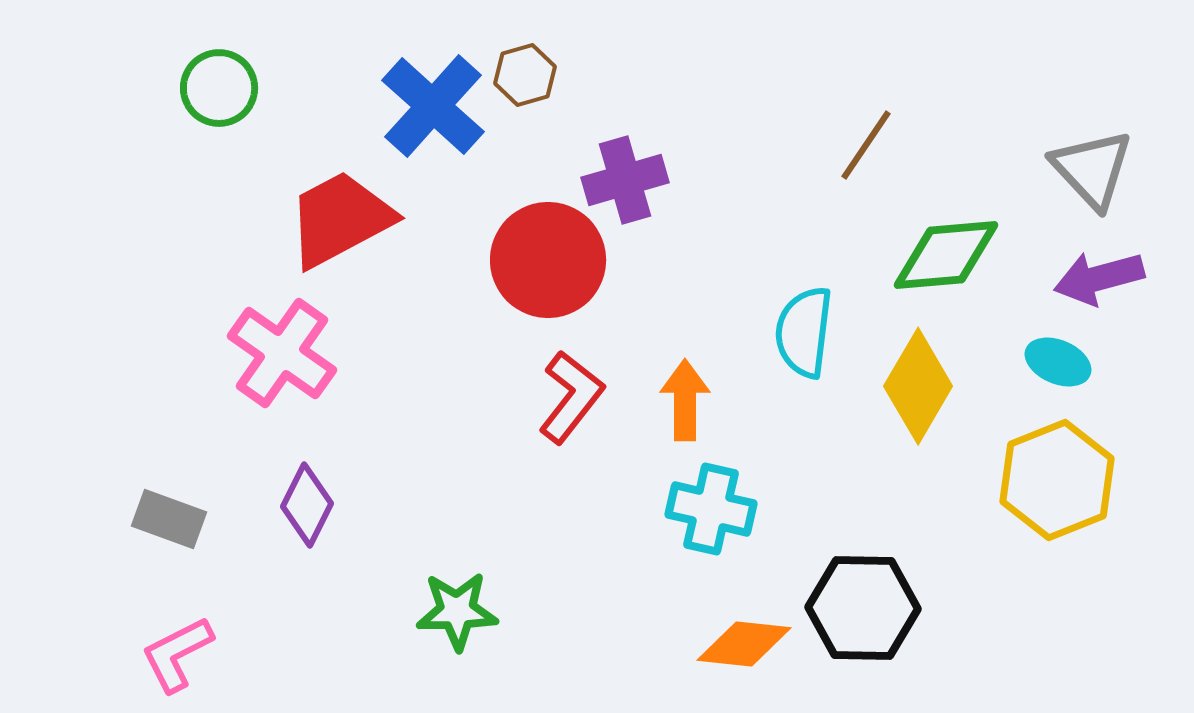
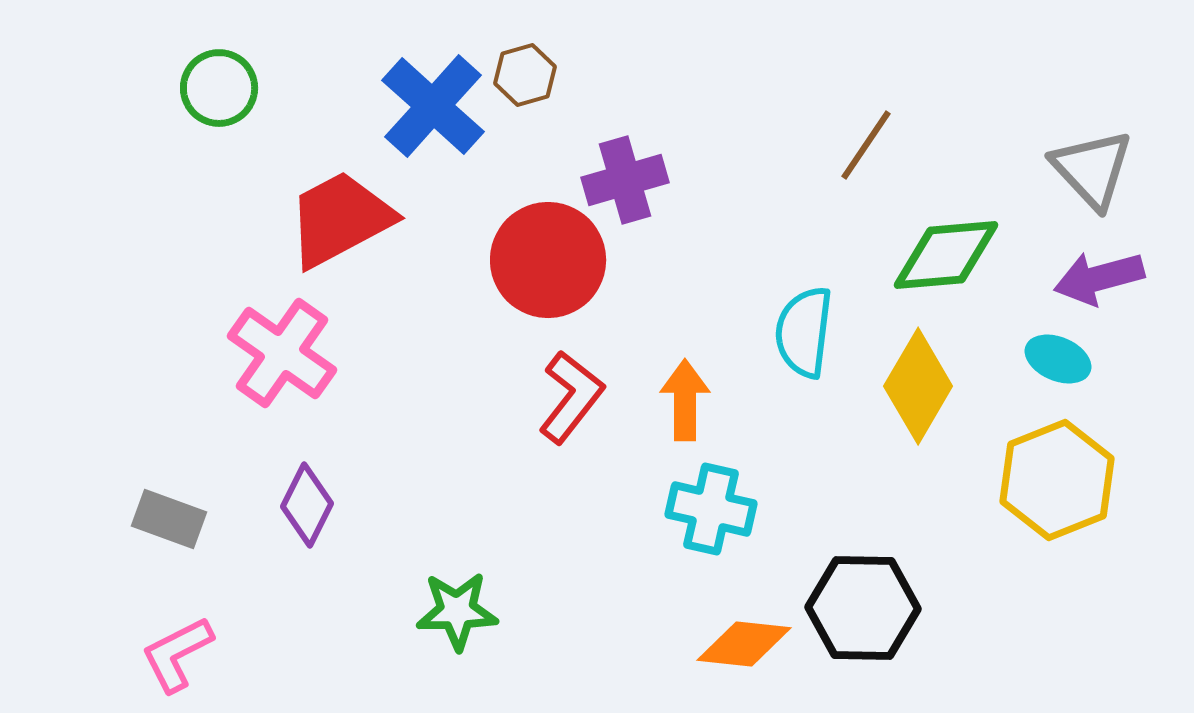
cyan ellipse: moved 3 px up
